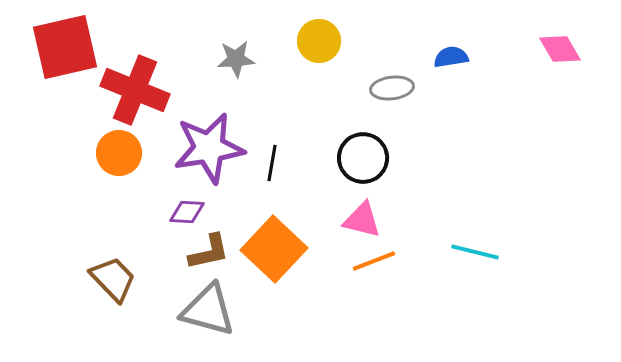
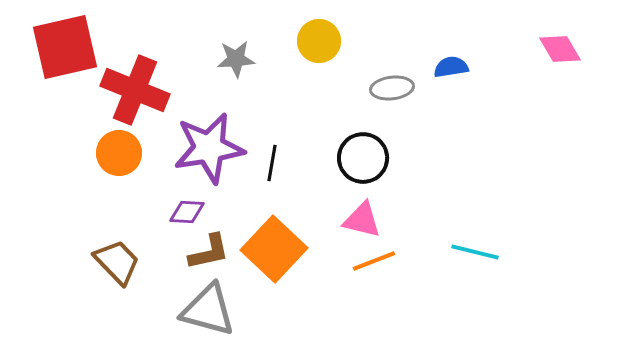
blue semicircle: moved 10 px down
brown trapezoid: moved 4 px right, 17 px up
